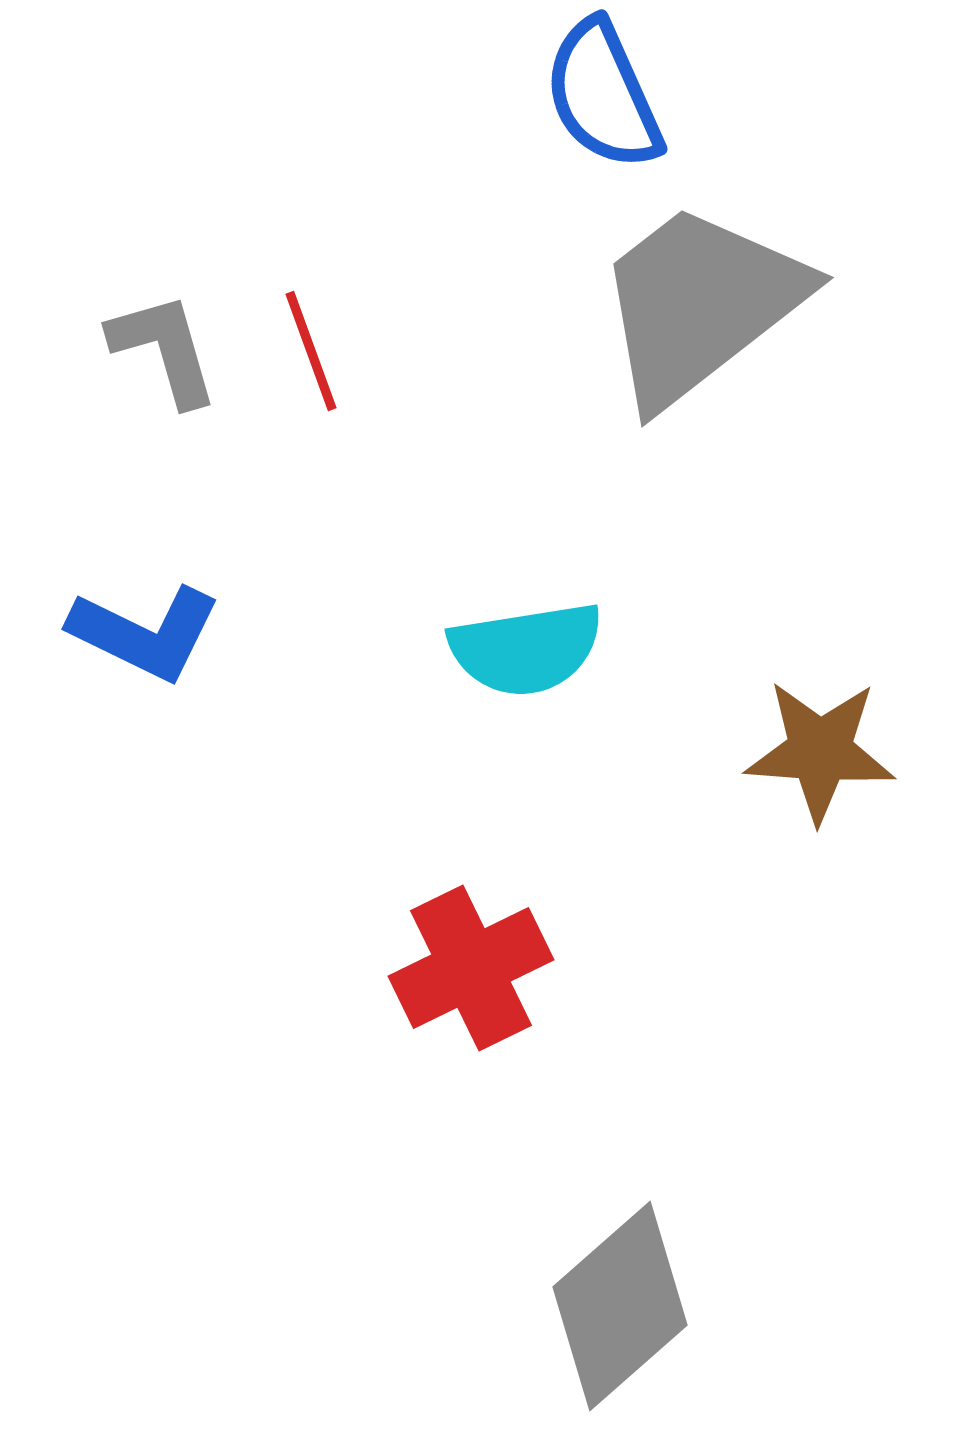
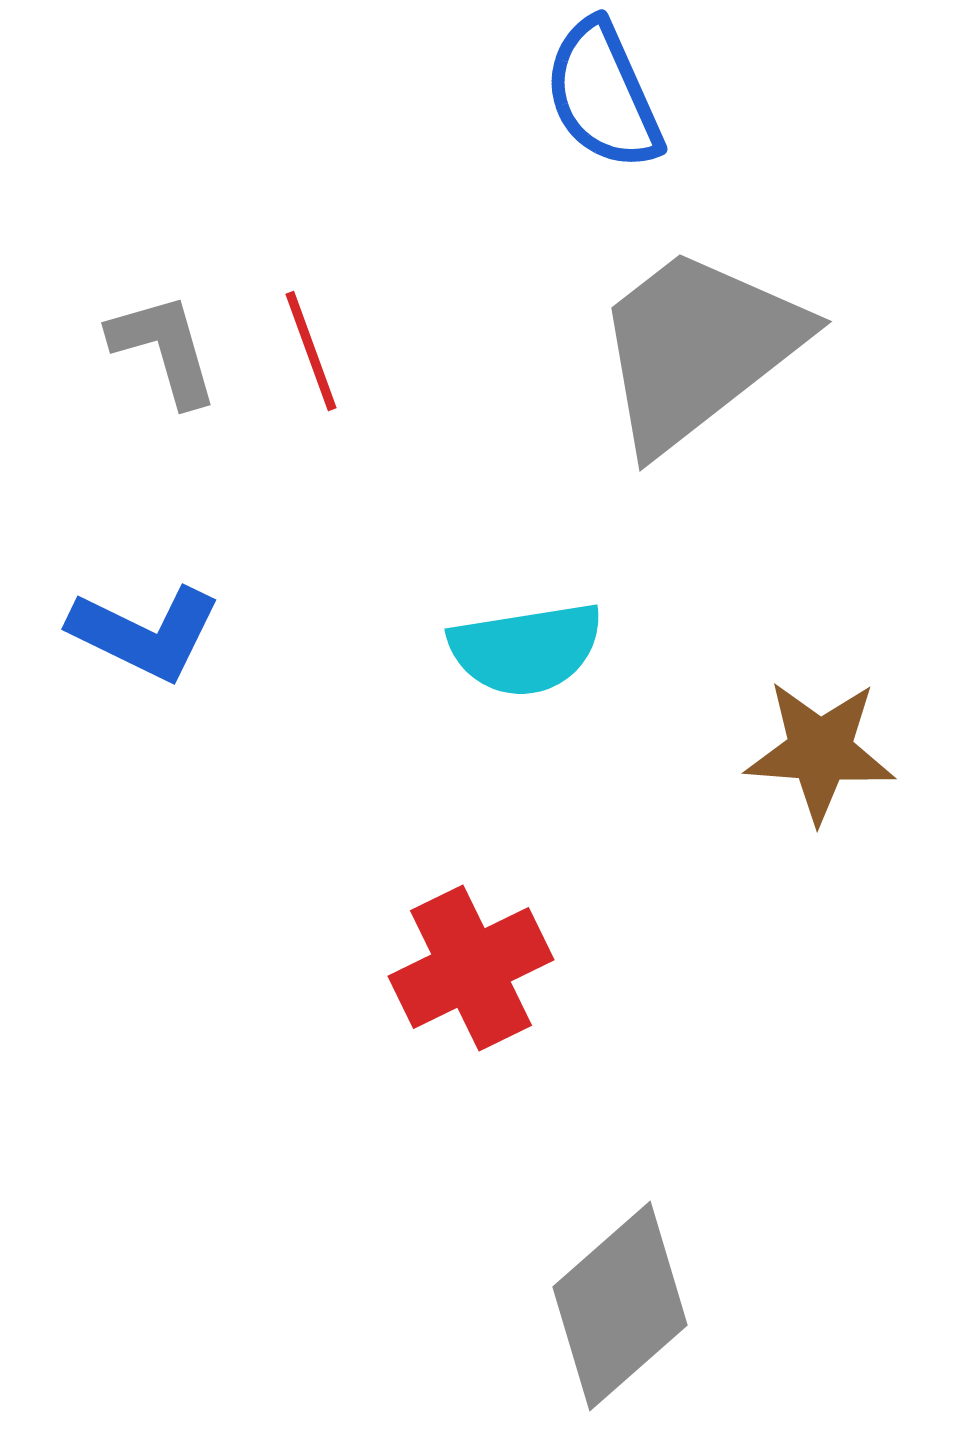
gray trapezoid: moved 2 px left, 44 px down
